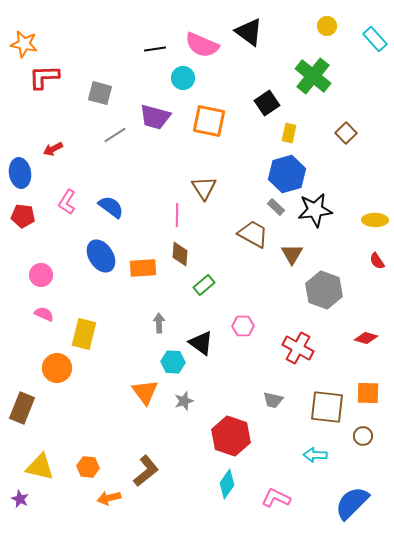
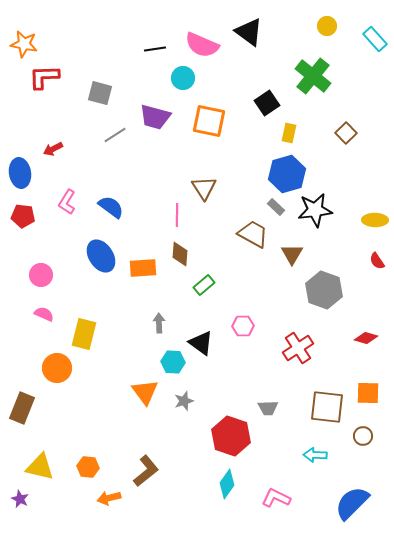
red cross at (298, 348): rotated 28 degrees clockwise
gray trapezoid at (273, 400): moved 5 px left, 8 px down; rotated 15 degrees counterclockwise
